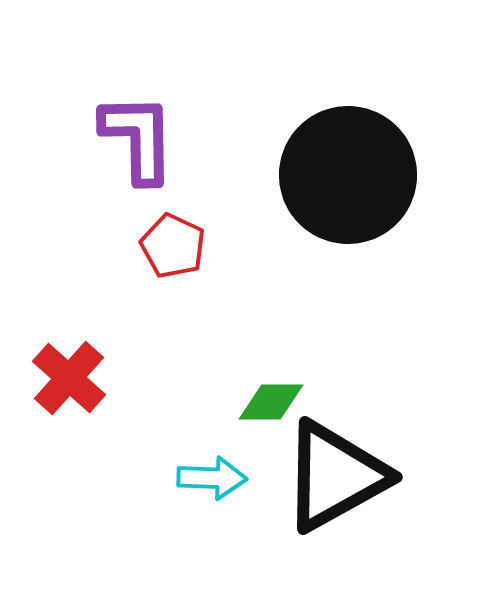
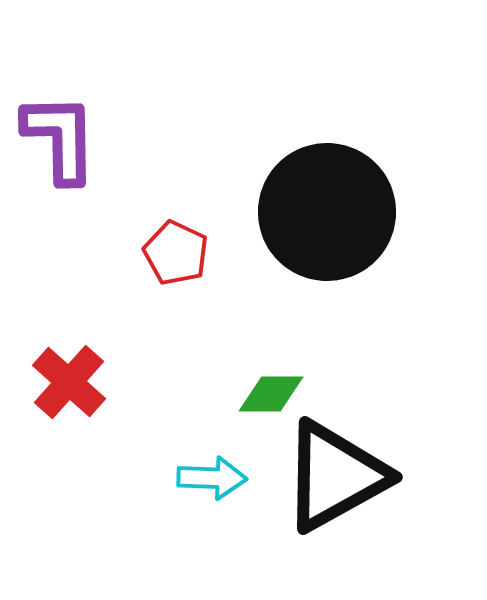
purple L-shape: moved 78 px left
black circle: moved 21 px left, 37 px down
red pentagon: moved 3 px right, 7 px down
red cross: moved 4 px down
green diamond: moved 8 px up
